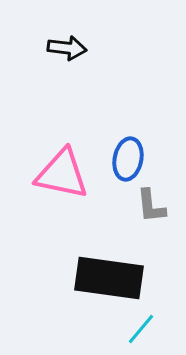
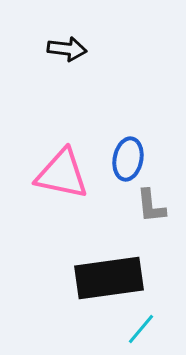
black arrow: moved 1 px down
black rectangle: rotated 16 degrees counterclockwise
